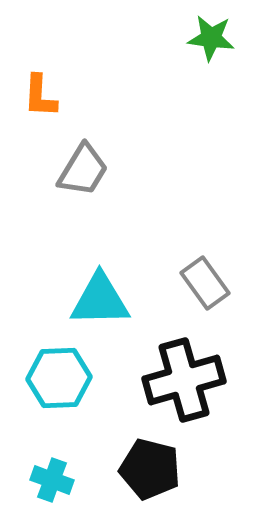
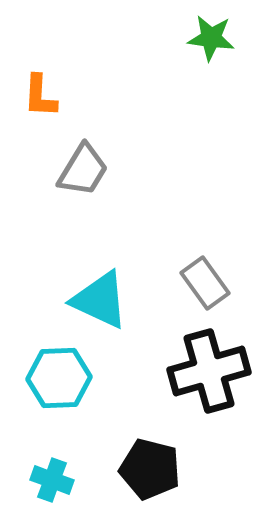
cyan triangle: rotated 26 degrees clockwise
black cross: moved 25 px right, 9 px up
